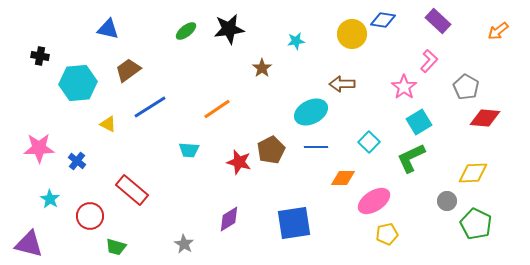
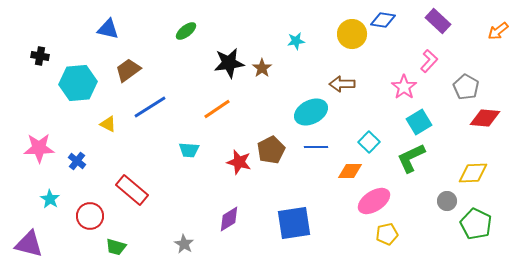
black star at (229, 29): moved 34 px down
orange diamond at (343, 178): moved 7 px right, 7 px up
